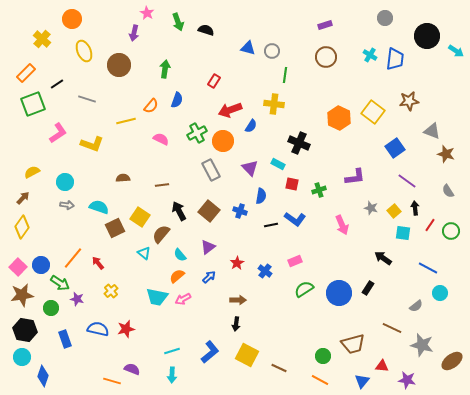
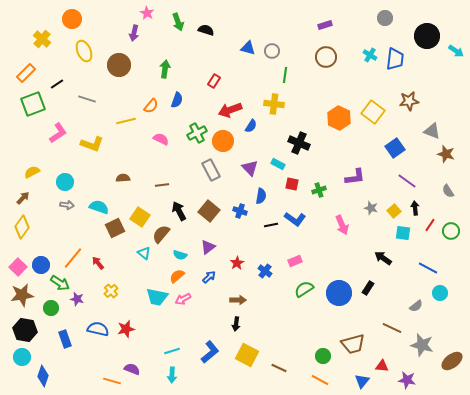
cyan semicircle at (180, 255): rotated 32 degrees counterclockwise
